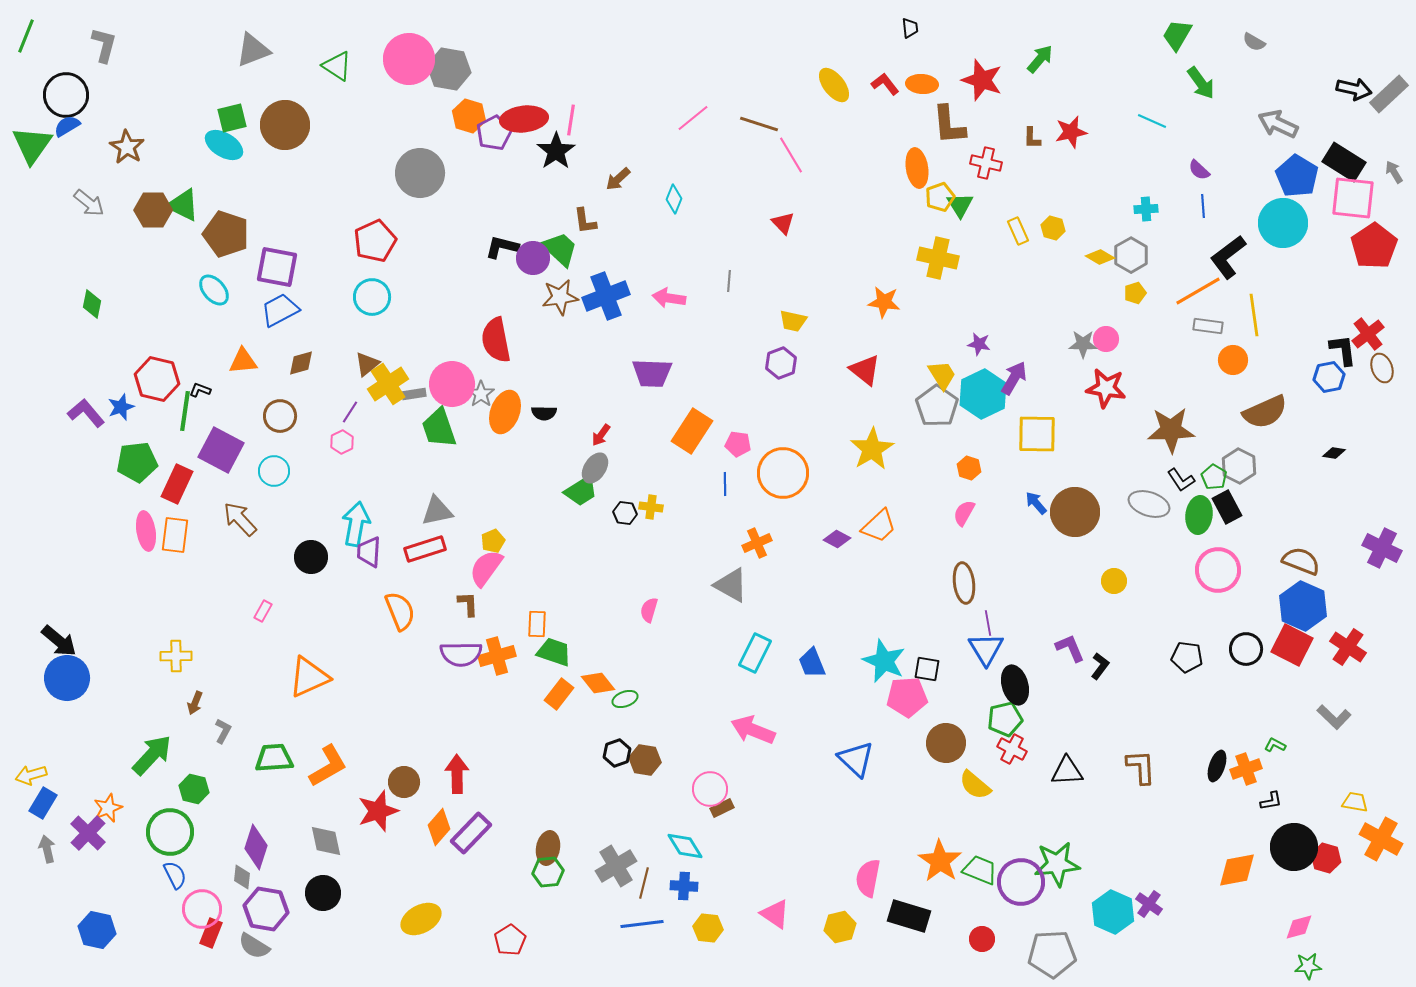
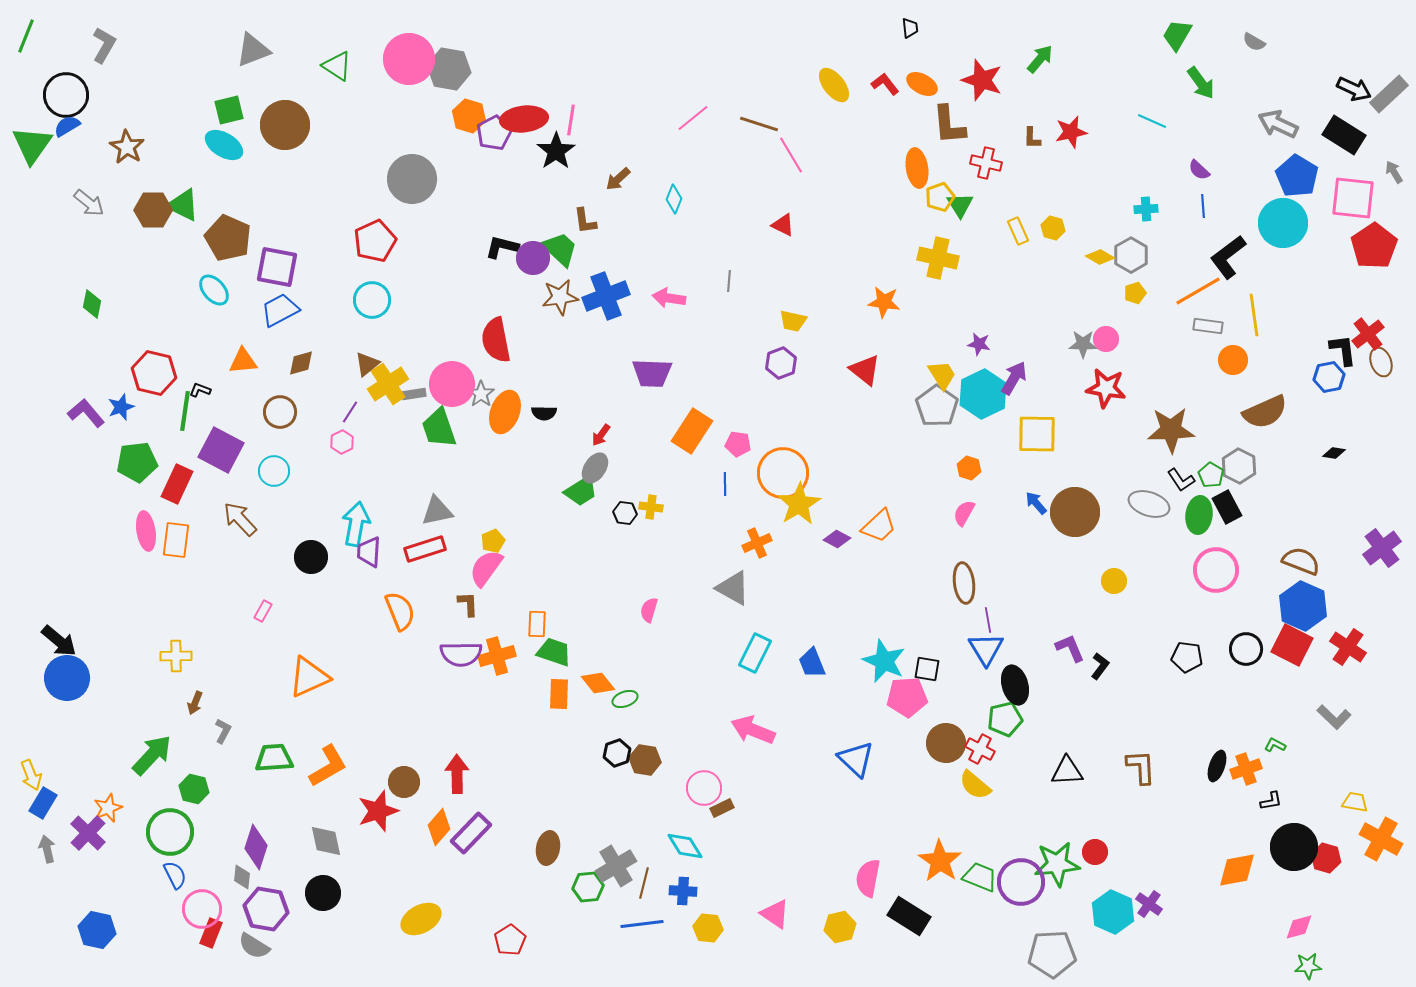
gray L-shape at (104, 45): rotated 15 degrees clockwise
orange ellipse at (922, 84): rotated 24 degrees clockwise
black arrow at (1354, 89): rotated 12 degrees clockwise
green square at (232, 118): moved 3 px left, 8 px up
black rectangle at (1344, 162): moved 27 px up
gray circle at (420, 173): moved 8 px left, 6 px down
red triangle at (783, 223): moved 2 px down; rotated 20 degrees counterclockwise
brown pentagon at (226, 234): moved 2 px right, 4 px down; rotated 6 degrees clockwise
cyan circle at (372, 297): moved 3 px down
brown ellipse at (1382, 368): moved 1 px left, 6 px up
red hexagon at (157, 379): moved 3 px left, 6 px up
brown circle at (280, 416): moved 4 px up
yellow star at (872, 449): moved 73 px left, 55 px down
green pentagon at (1214, 477): moved 3 px left, 2 px up
orange rectangle at (175, 535): moved 1 px right, 5 px down
purple cross at (1382, 548): rotated 27 degrees clockwise
pink circle at (1218, 570): moved 2 px left
gray triangle at (731, 585): moved 2 px right, 3 px down
purple line at (988, 623): moved 3 px up
orange rectangle at (559, 694): rotated 36 degrees counterclockwise
red cross at (1012, 749): moved 32 px left
yellow arrow at (31, 775): rotated 96 degrees counterclockwise
pink circle at (710, 789): moved 6 px left, 1 px up
green trapezoid at (980, 870): moved 7 px down
green hexagon at (548, 872): moved 40 px right, 15 px down
blue cross at (684, 886): moved 1 px left, 5 px down
black rectangle at (909, 916): rotated 15 degrees clockwise
red circle at (982, 939): moved 113 px right, 87 px up
